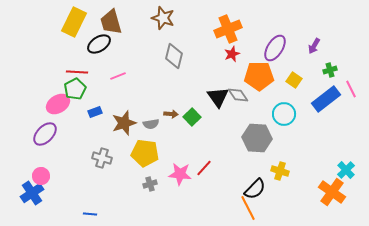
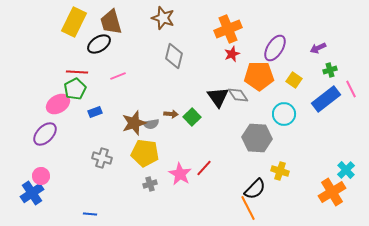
purple arrow at (314, 46): moved 4 px right, 2 px down; rotated 35 degrees clockwise
brown star at (124, 123): moved 10 px right
pink star at (180, 174): rotated 25 degrees clockwise
orange cross at (332, 192): rotated 24 degrees clockwise
